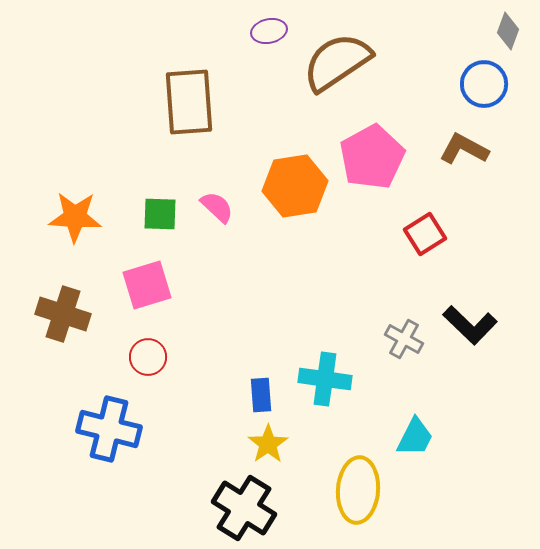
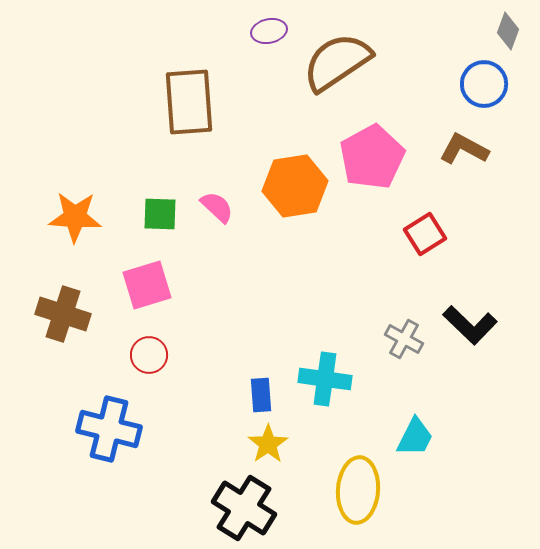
red circle: moved 1 px right, 2 px up
